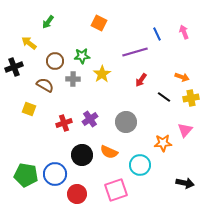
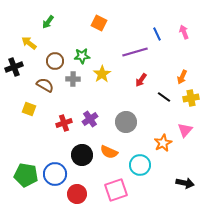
orange arrow: rotated 96 degrees clockwise
orange star: rotated 24 degrees counterclockwise
